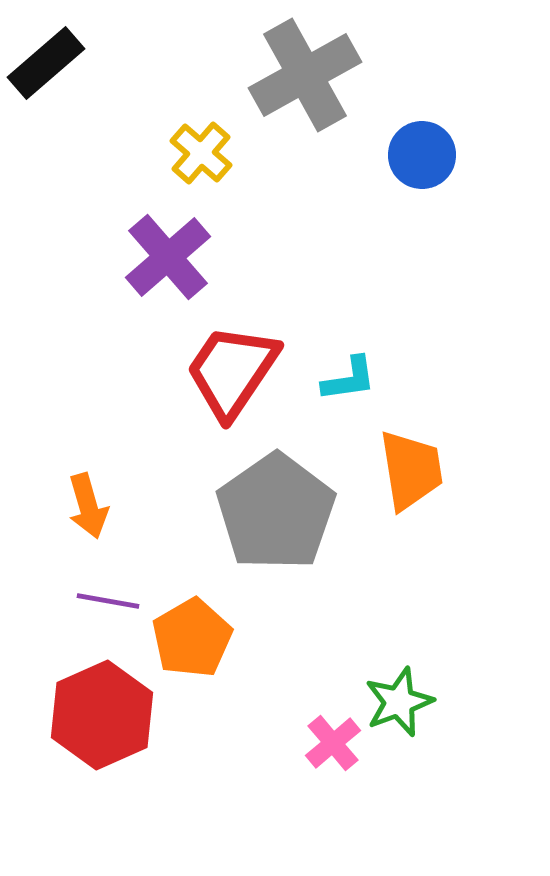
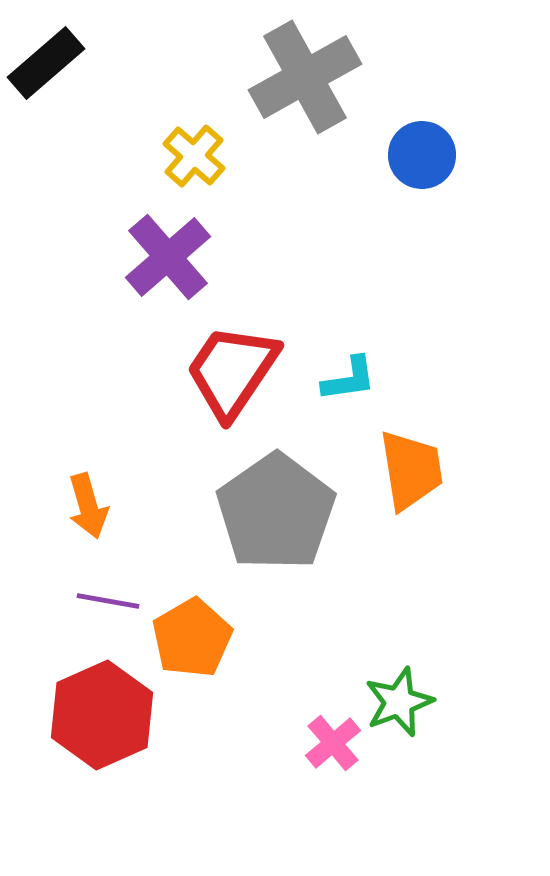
gray cross: moved 2 px down
yellow cross: moved 7 px left, 3 px down
